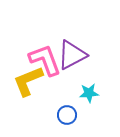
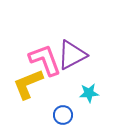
yellow L-shape: moved 3 px down
blue circle: moved 4 px left
